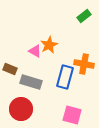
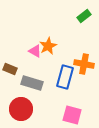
orange star: moved 1 px left, 1 px down
gray rectangle: moved 1 px right, 1 px down
